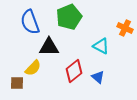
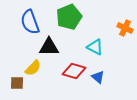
cyan triangle: moved 6 px left, 1 px down
red diamond: rotated 55 degrees clockwise
